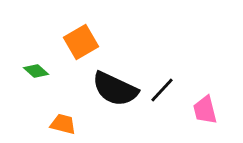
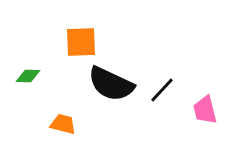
orange square: rotated 28 degrees clockwise
green diamond: moved 8 px left, 5 px down; rotated 40 degrees counterclockwise
black semicircle: moved 4 px left, 5 px up
